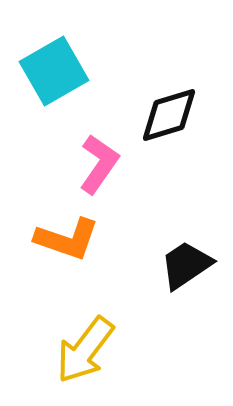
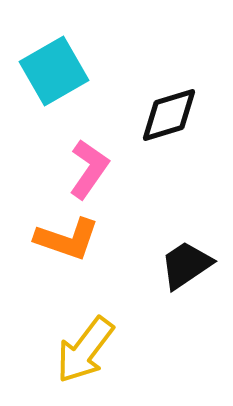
pink L-shape: moved 10 px left, 5 px down
